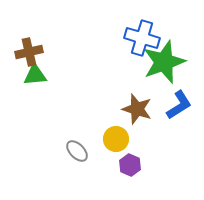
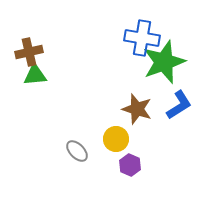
blue cross: rotated 8 degrees counterclockwise
